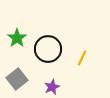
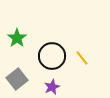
black circle: moved 4 px right, 7 px down
yellow line: rotated 63 degrees counterclockwise
